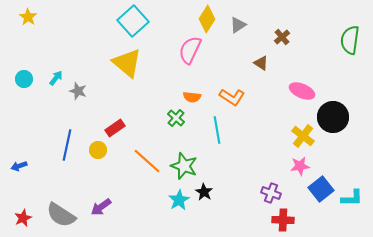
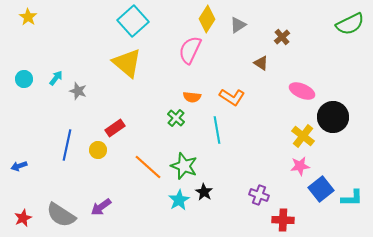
green semicircle: moved 16 px up; rotated 124 degrees counterclockwise
orange line: moved 1 px right, 6 px down
purple cross: moved 12 px left, 2 px down
